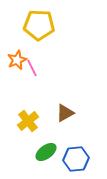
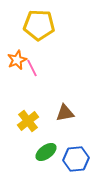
brown triangle: rotated 18 degrees clockwise
